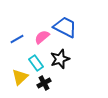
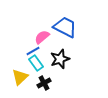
blue line: moved 16 px right, 12 px down
